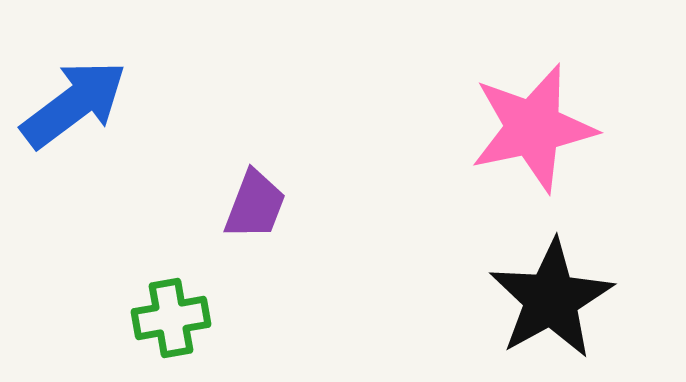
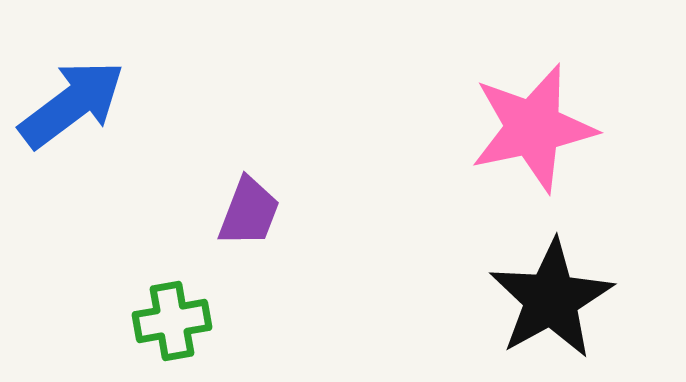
blue arrow: moved 2 px left
purple trapezoid: moved 6 px left, 7 px down
green cross: moved 1 px right, 3 px down
